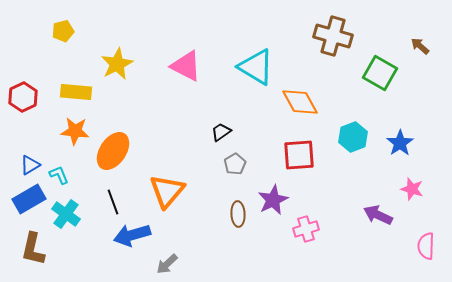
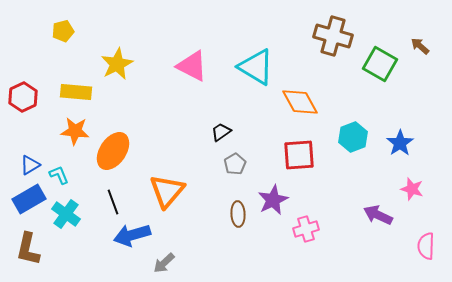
pink triangle: moved 6 px right
green square: moved 9 px up
brown L-shape: moved 5 px left
gray arrow: moved 3 px left, 1 px up
